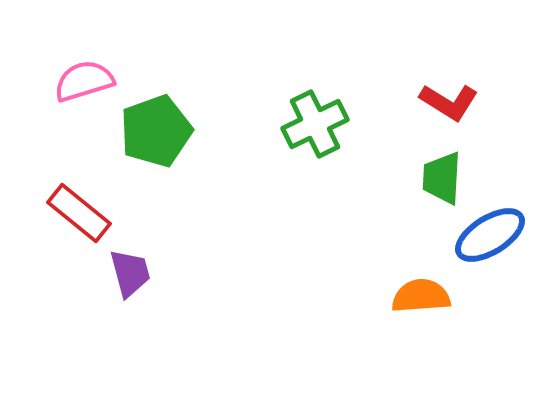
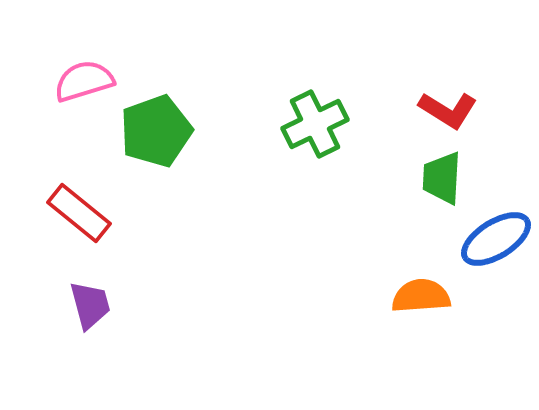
red L-shape: moved 1 px left, 8 px down
blue ellipse: moved 6 px right, 4 px down
purple trapezoid: moved 40 px left, 32 px down
